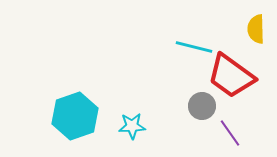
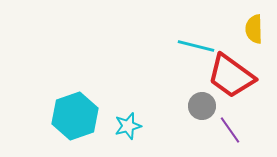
yellow semicircle: moved 2 px left
cyan line: moved 2 px right, 1 px up
cyan star: moved 4 px left; rotated 12 degrees counterclockwise
purple line: moved 3 px up
